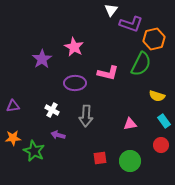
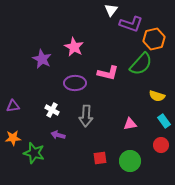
purple star: rotated 12 degrees counterclockwise
green semicircle: rotated 15 degrees clockwise
green star: moved 2 px down; rotated 10 degrees counterclockwise
